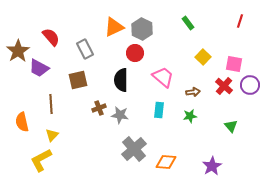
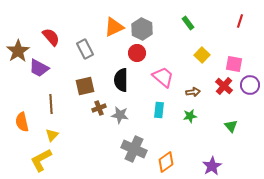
red circle: moved 2 px right
yellow square: moved 1 px left, 2 px up
brown square: moved 7 px right, 6 px down
gray cross: rotated 25 degrees counterclockwise
orange diamond: rotated 40 degrees counterclockwise
